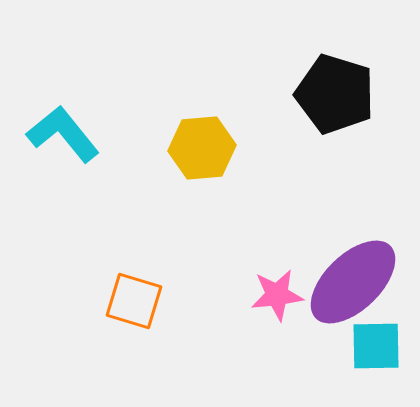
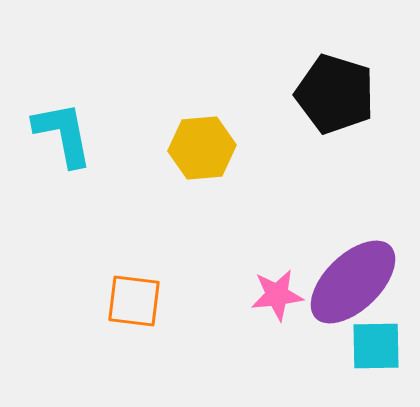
cyan L-shape: rotated 28 degrees clockwise
orange square: rotated 10 degrees counterclockwise
